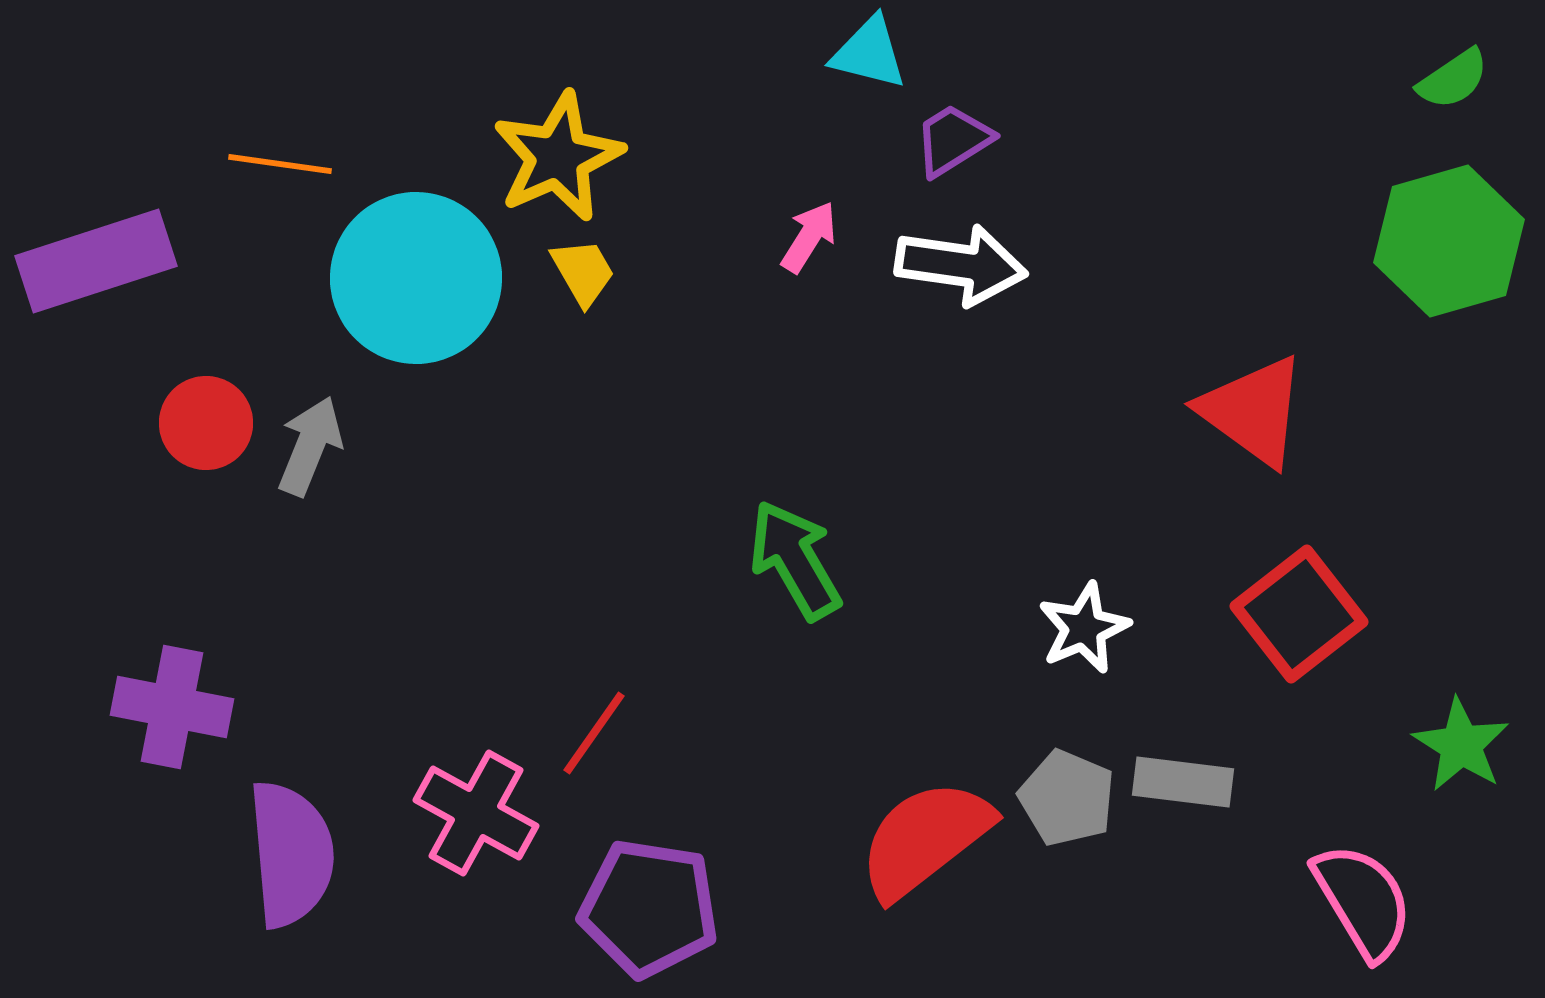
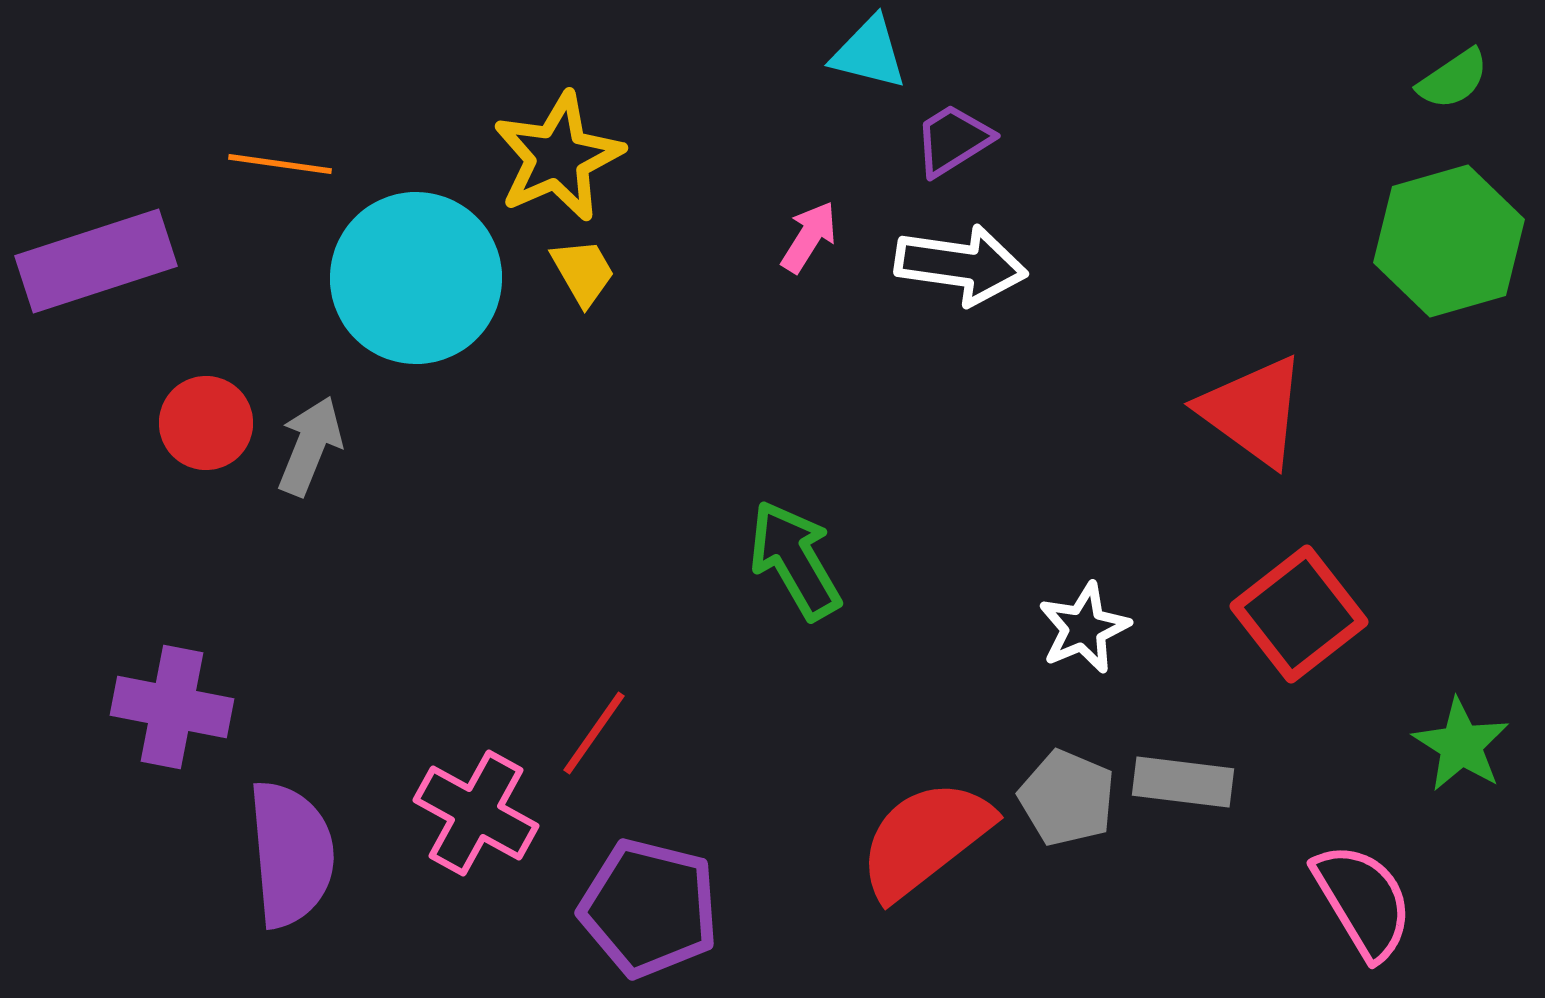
purple pentagon: rotated 5 degrees clockwise
